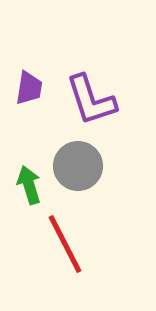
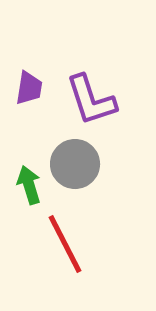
gray circle: moved 3 px left, 2 px up
